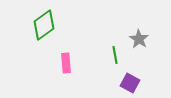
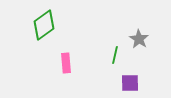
green line: rotated 24 degrees clockwise
purple square: rotated 30 degrees counterclockwise
